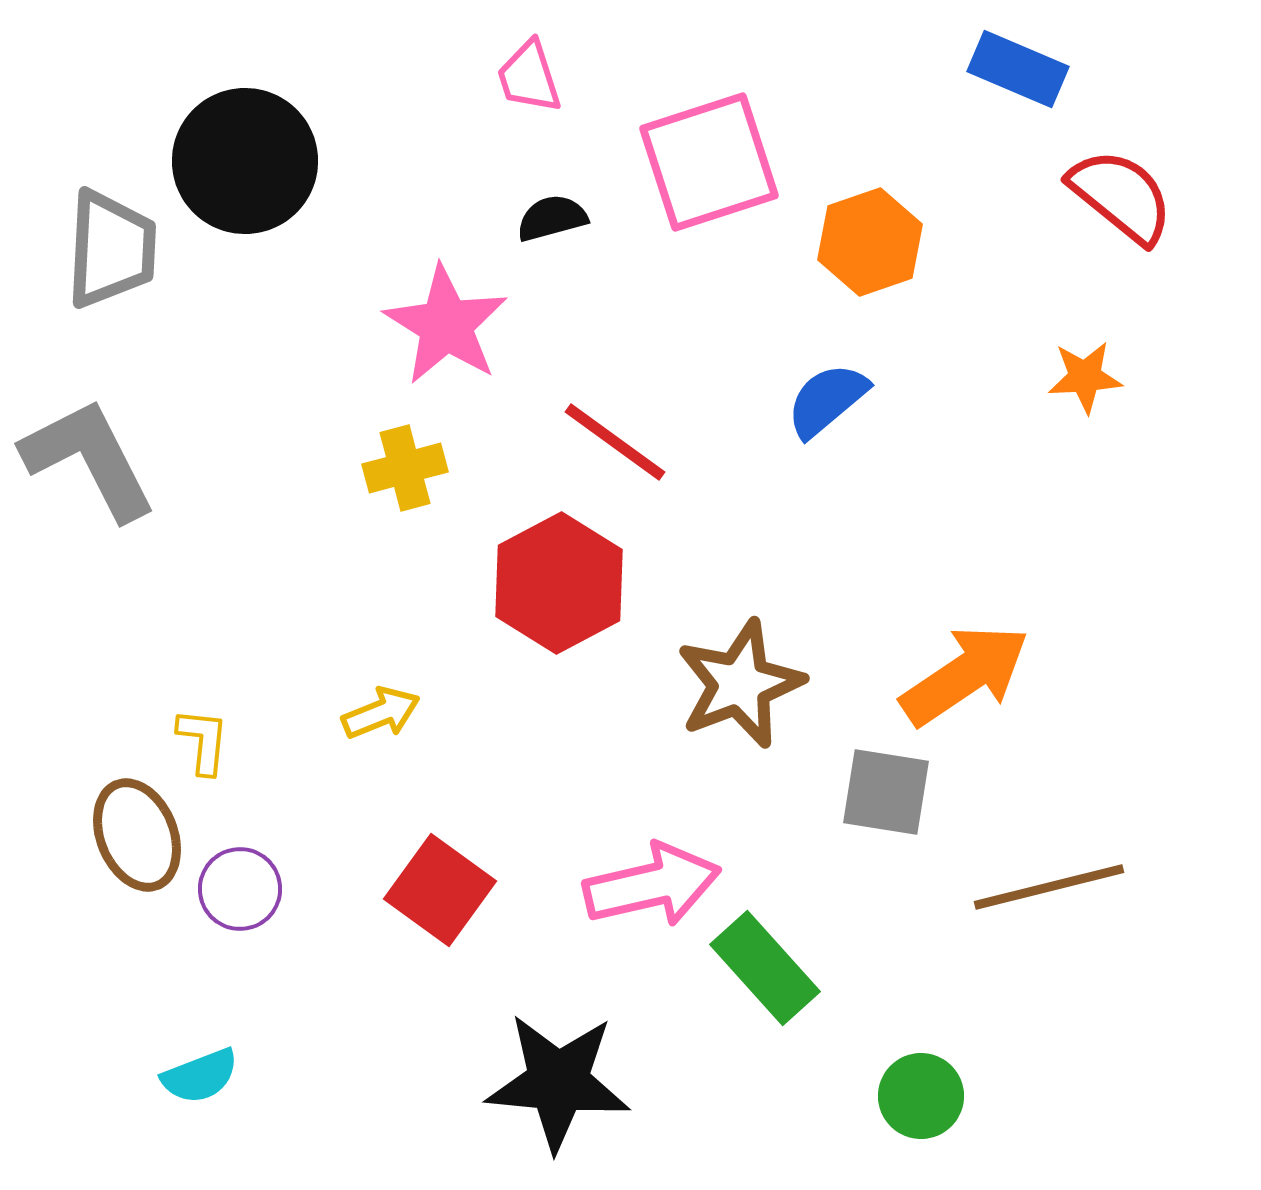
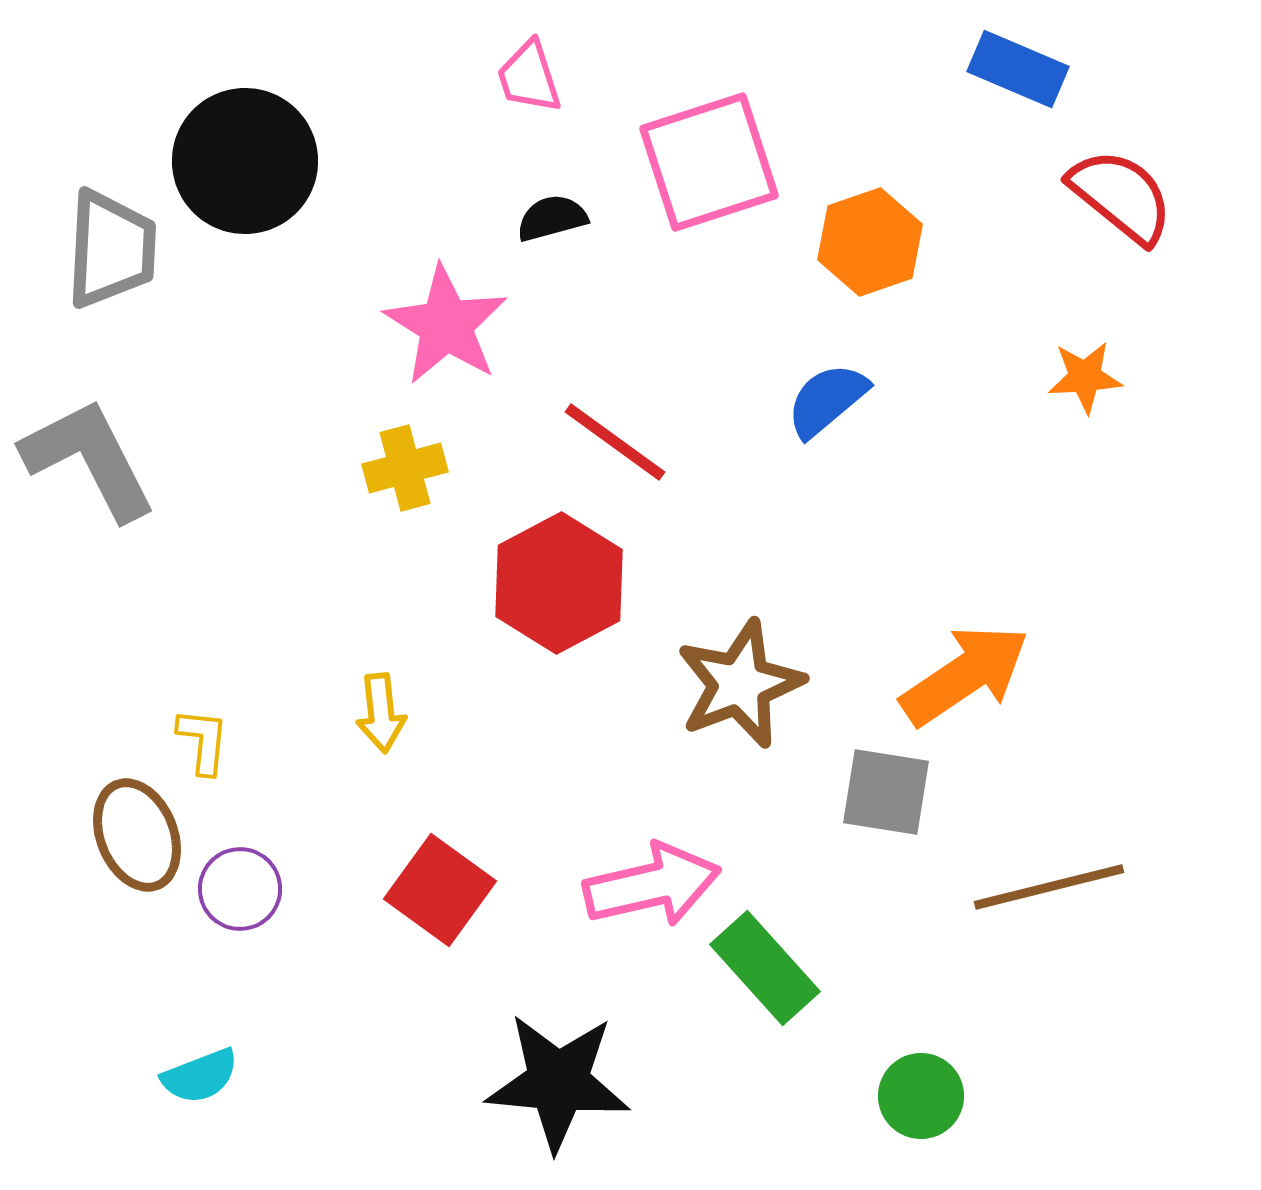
yellow arrow: rotated 106 degrees clockwise
